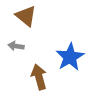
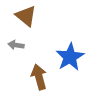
gray arrow: moved 1 px up
